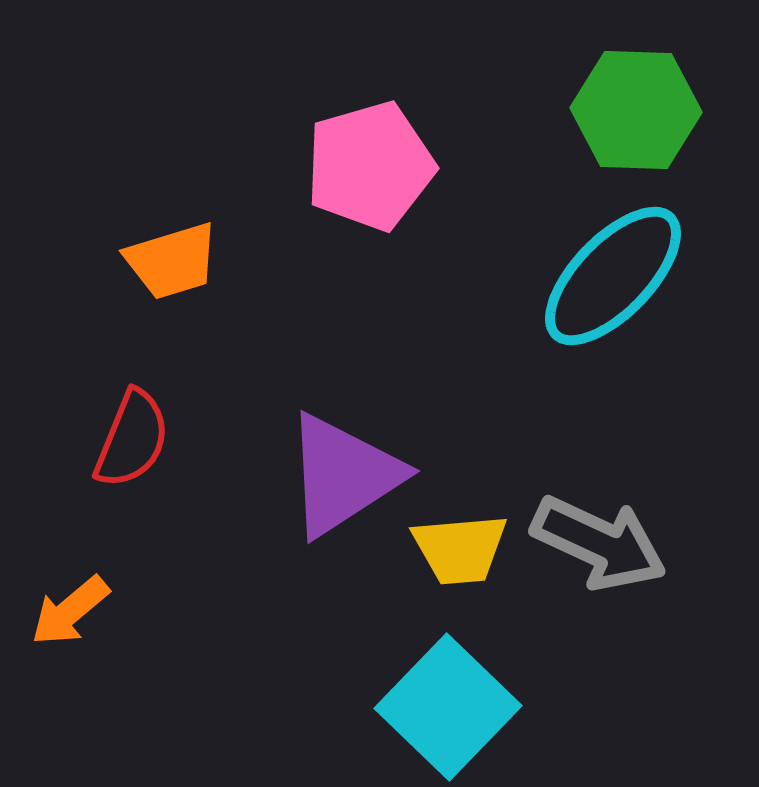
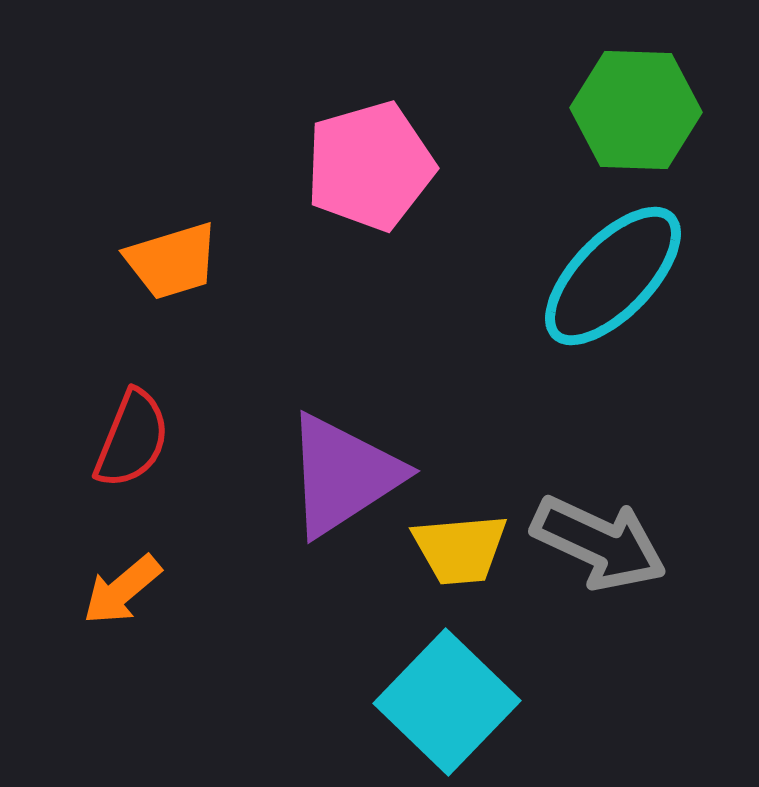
orange arrow: moved 52 px right, 21 px up
cyan square: moved 1 px left, 5 px up
